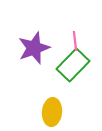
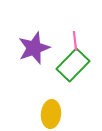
yellow ellipse: moved 1 px left, 2 px down
